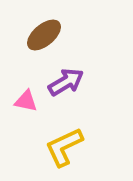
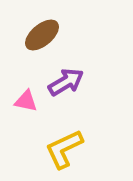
brown ellipse: moved 2 px left
yellow L-shape: moved 2 px down
